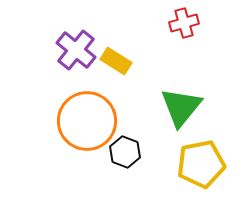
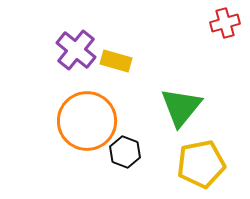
red cross: moved 41 px right
yellow rectangle: rotated 16 degrees counterclockwise
